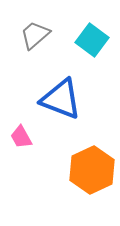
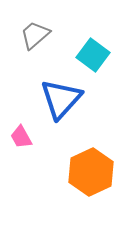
cyan square: moved 1 px right, 15 px down
blue triangle: rotated 51 degrees clockwise
orange hexagon: moved 1 px left, 2 px down
